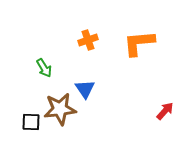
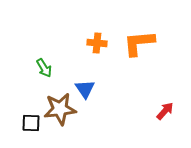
orange cross: moved 9 px right, 3 px down; rotated 24 degrees clockwise
black square: moved 1 px down
